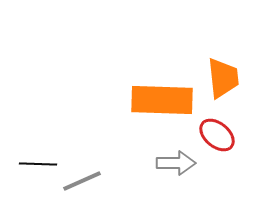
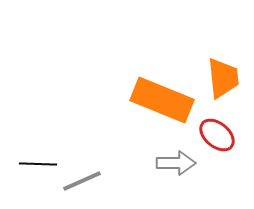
orange rectangle: rotated 20 degrees clockwise
